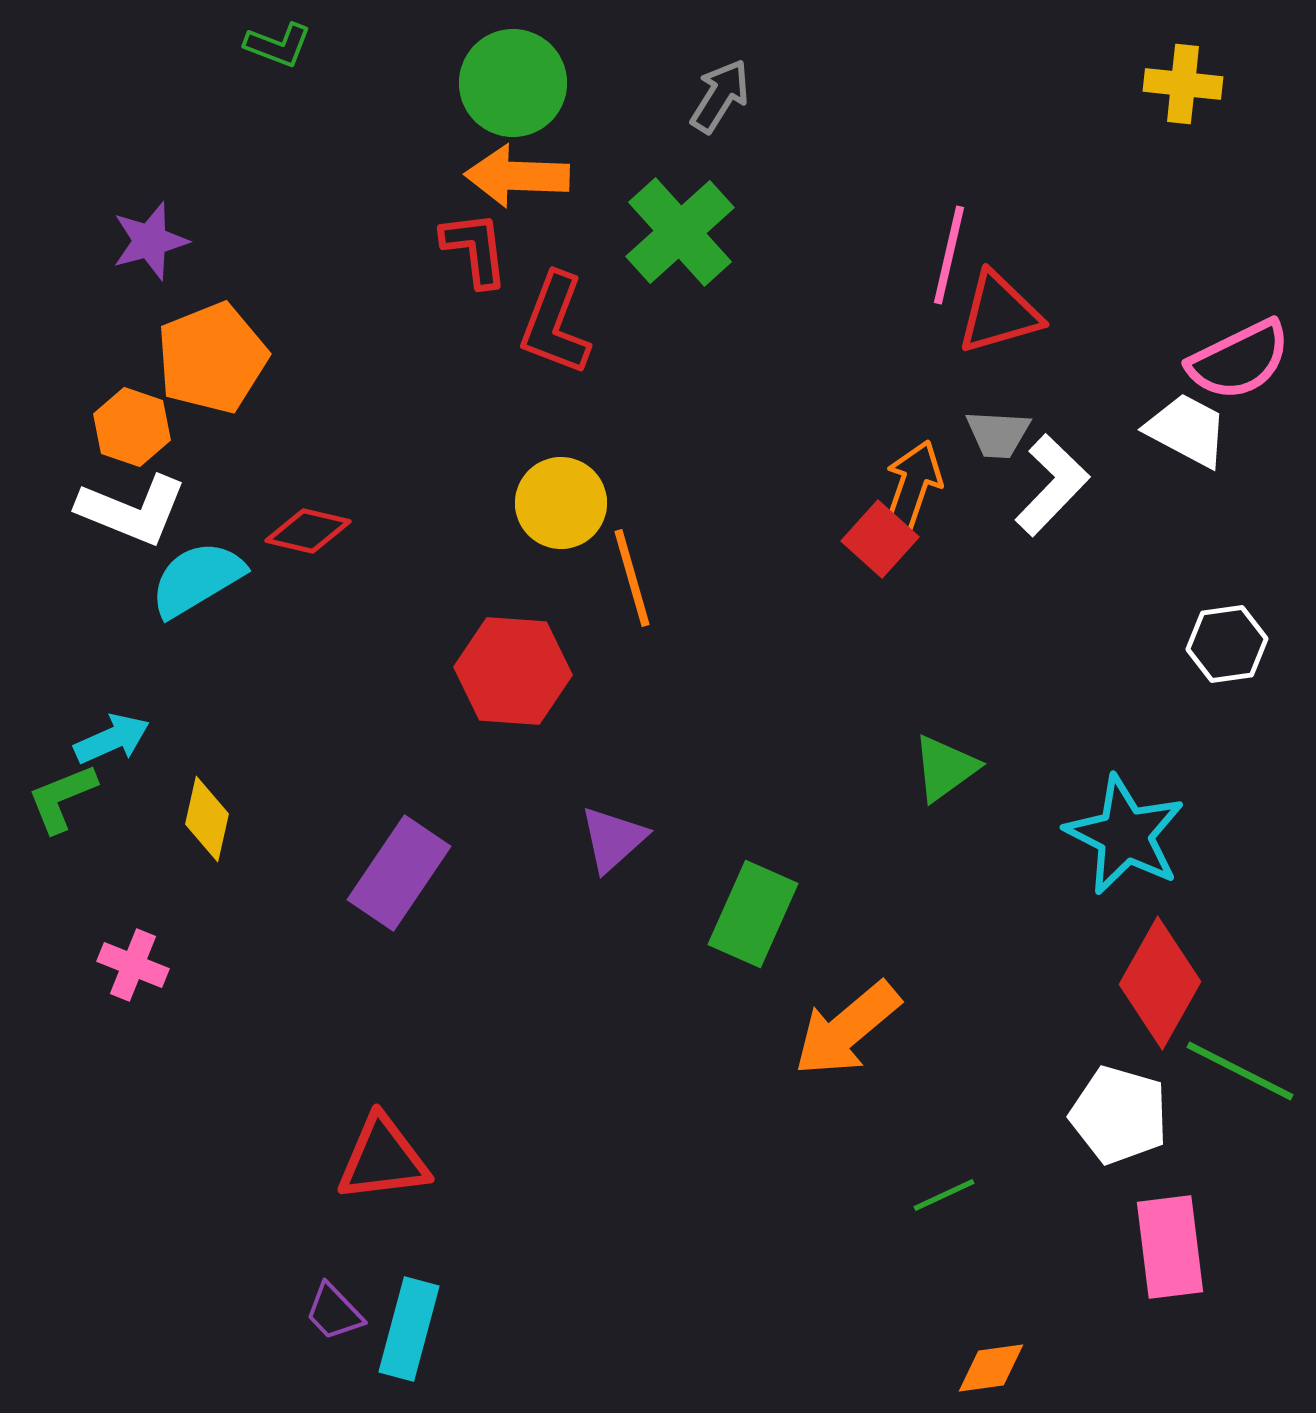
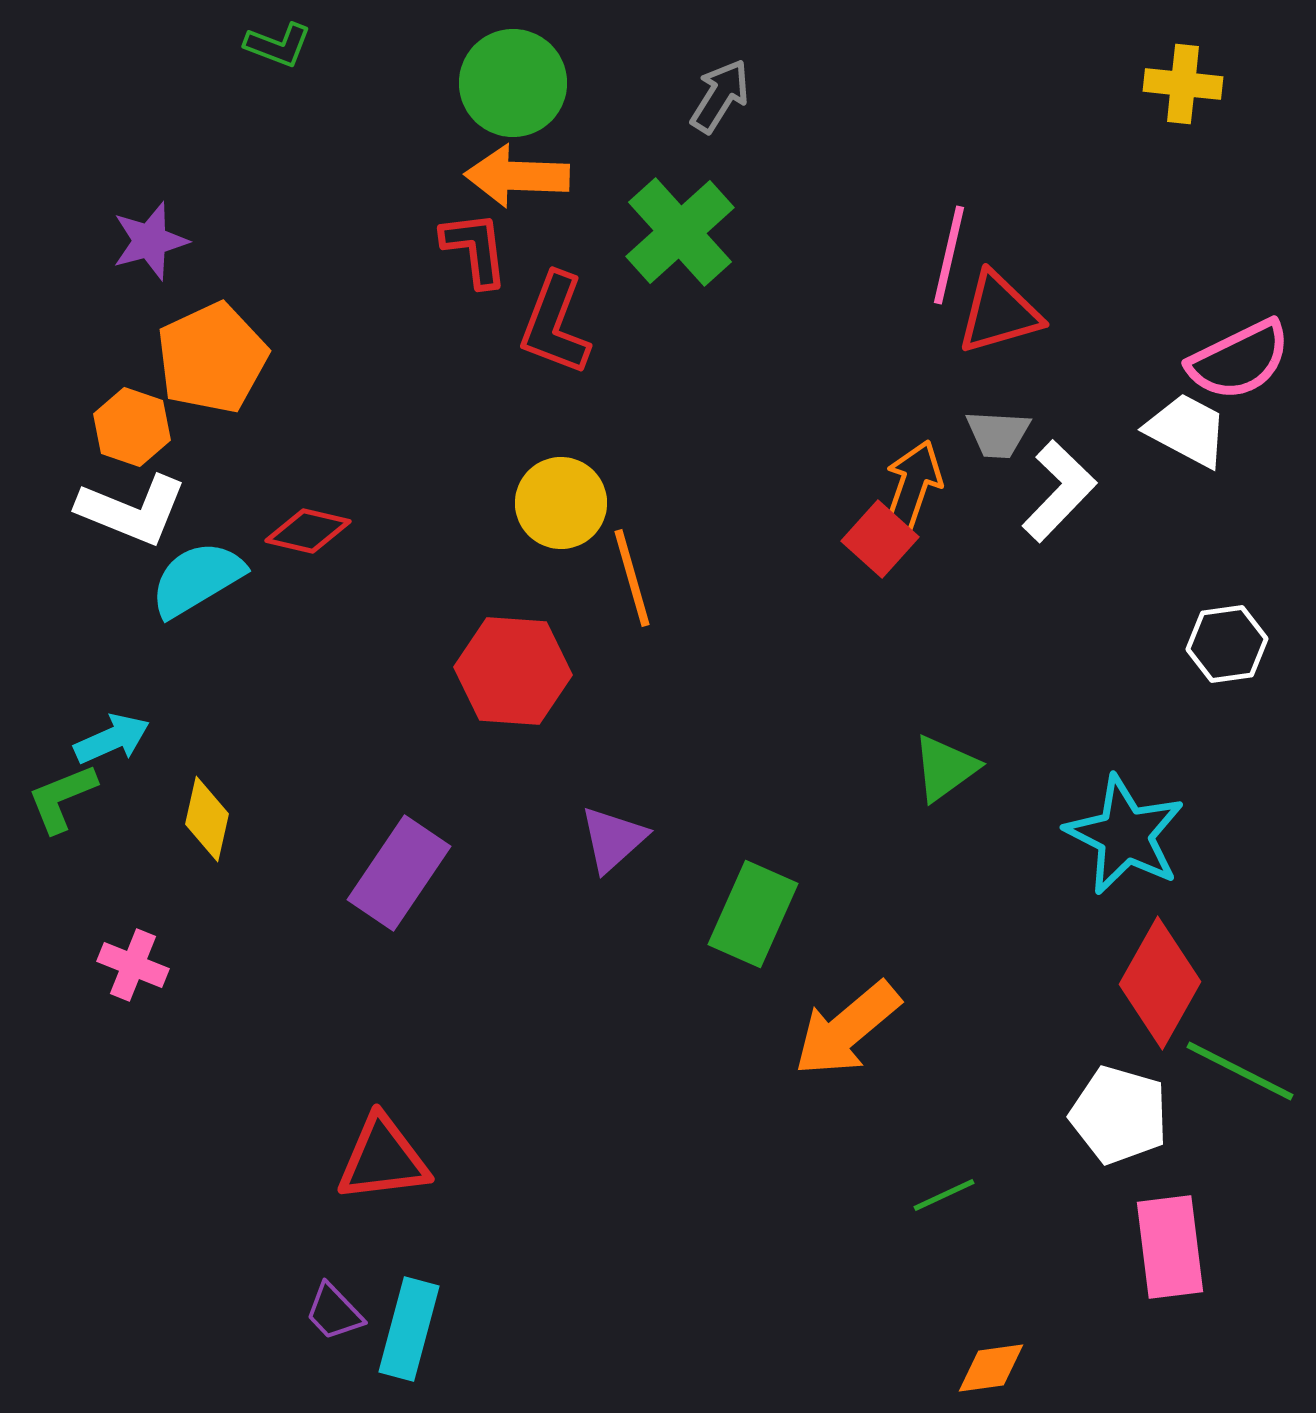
orange pentagon at (212, 358): rotated 3 degrees counterclockwise
white L-shape at (1052, 485): moved 7 px right, 6 px down
